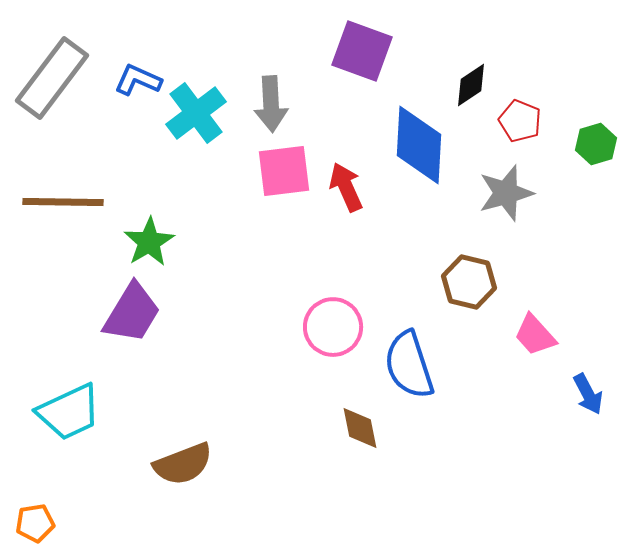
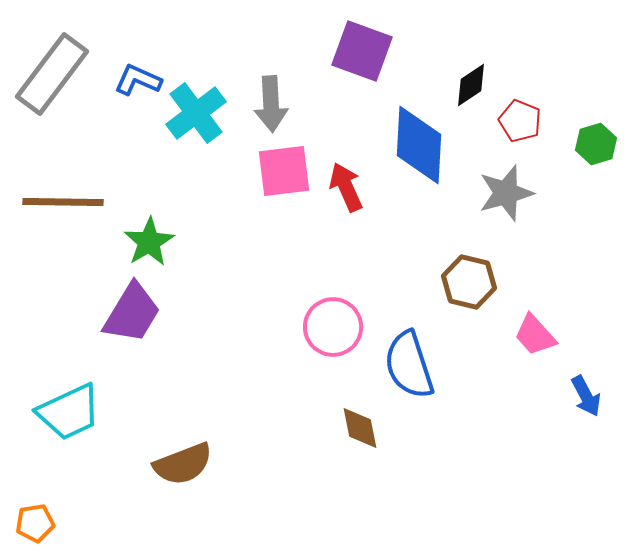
gray rectangle: moved 4 px up
blue arrow: moved 2 px left, 2 px down
